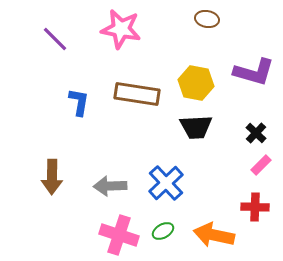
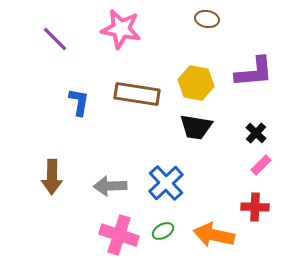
purple L-shape: rotated 21 degrees counterclockwise
black trapezoid: rotated 12 degrees clockwise
